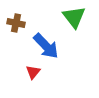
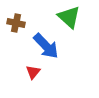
green triangle: moved 5 px left; rotated 10 degrees counterclockwise
